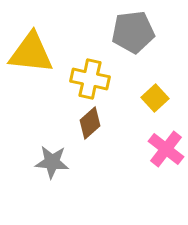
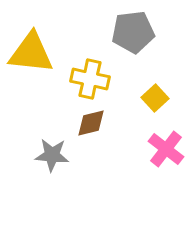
brown diamond: moved 1 px right; rotated 28 degrees clockwise
gray star: moved 7 px up
